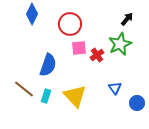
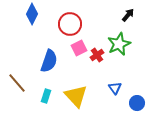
black arrow: moved 1 px right, 4 px up
green star: moved 1 px left
pink square: rotated 21 degrees counterclockwise
blue semicircle: moved 1 px right, 4 px up
brown line: moved 7 px left, 6 px up; rotated 10 degrees clockwise
yellow triangle: moved 1 px right
